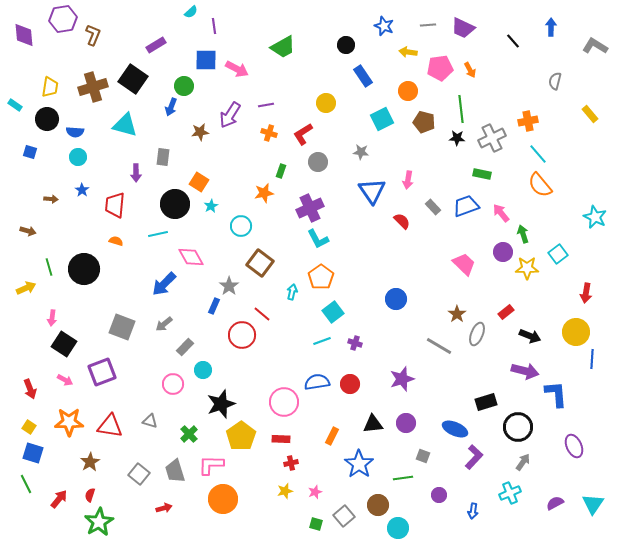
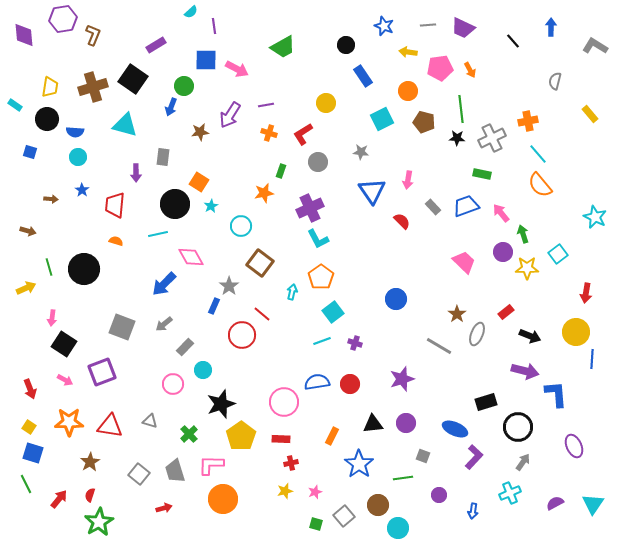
pink trapezoid at (464, 264): moved 2 px up
